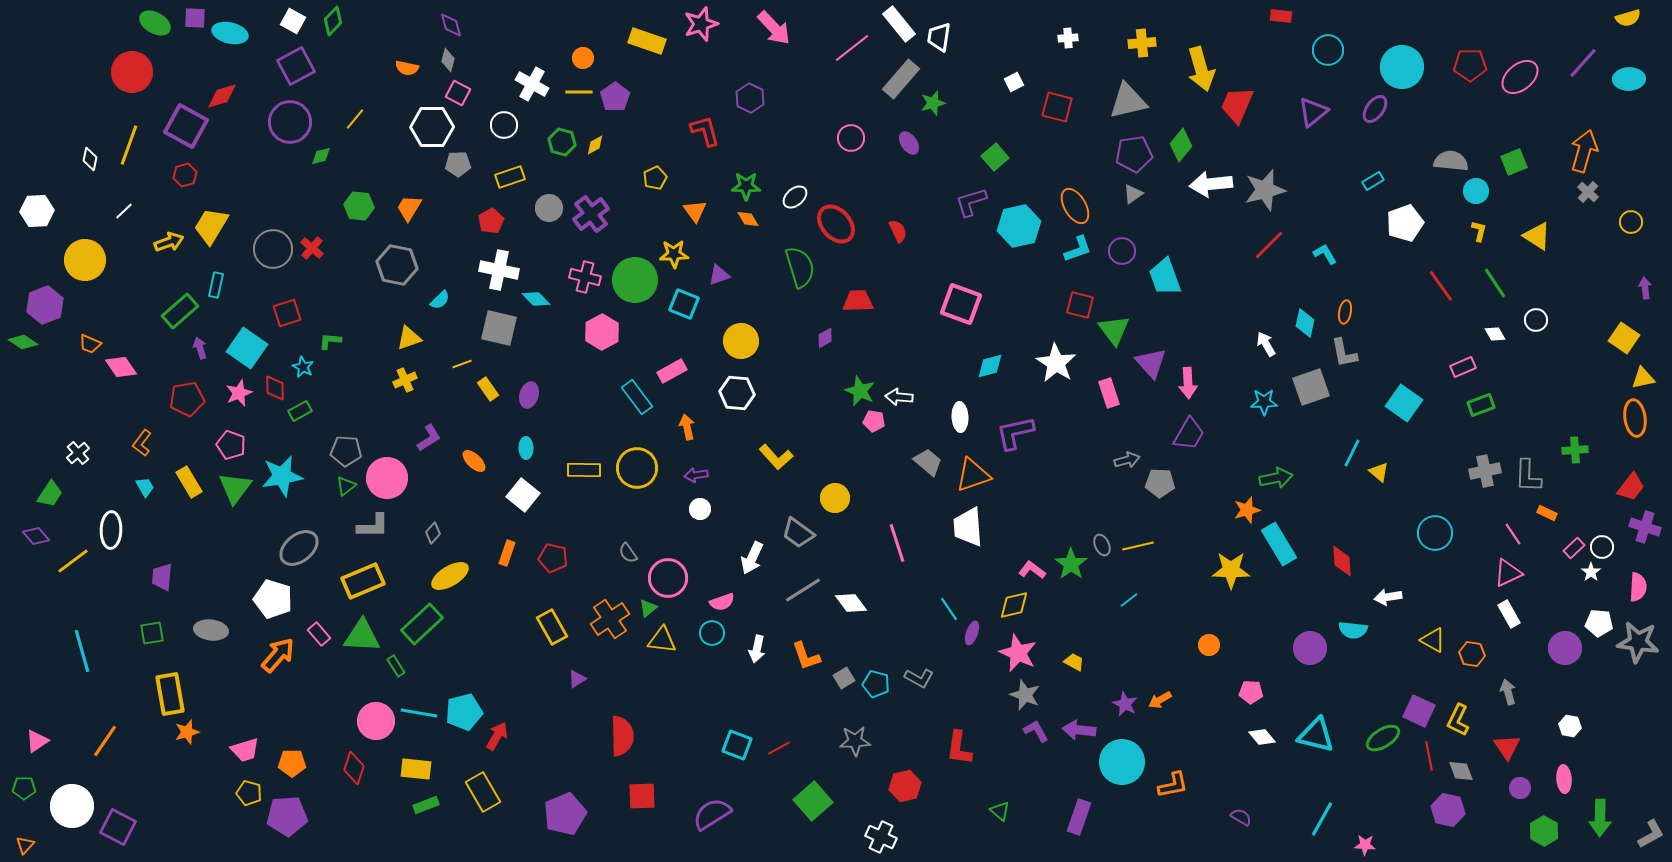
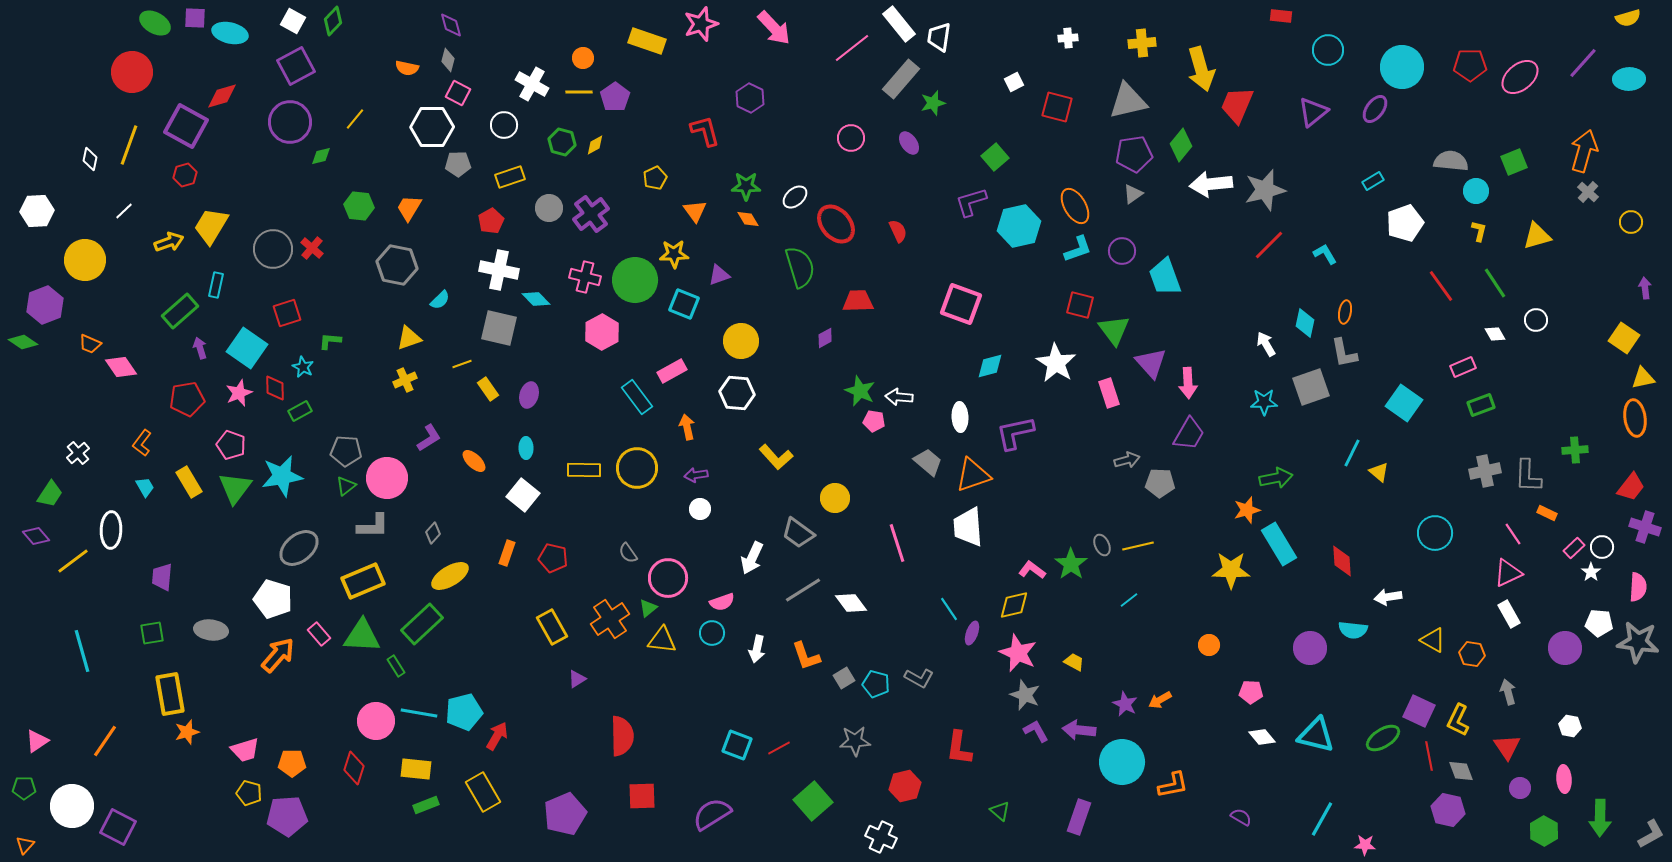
yellow triangle at (1537, 236): rotated 48 degrees counterclockwise
